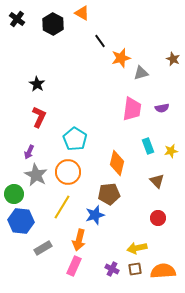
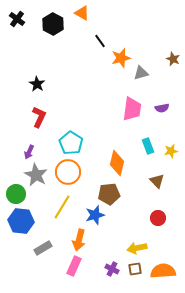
cyan pentagon: moved 4 px left, 4 px down
green circle: moved 2 px right
